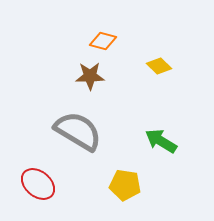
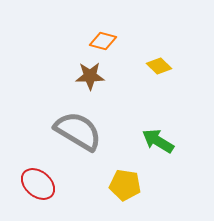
green arrow: moved 3 px left
